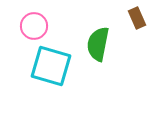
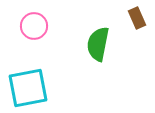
cyan square: moved 23 px left, 22 px down; rotated 27 degrees counterclockwise
